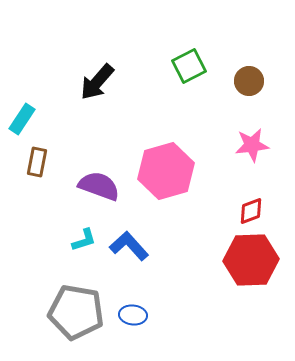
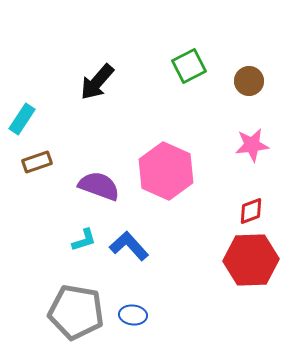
brown rectangle: rotated 60 degrees clockwise
pink hexagon: rotated 20 degrees counterclockwise
